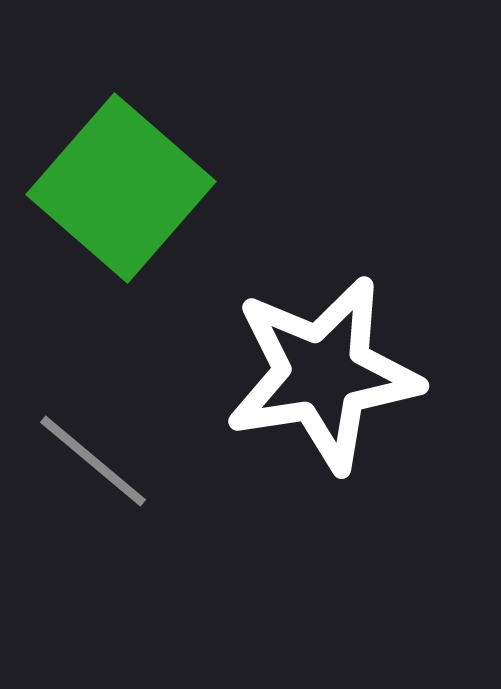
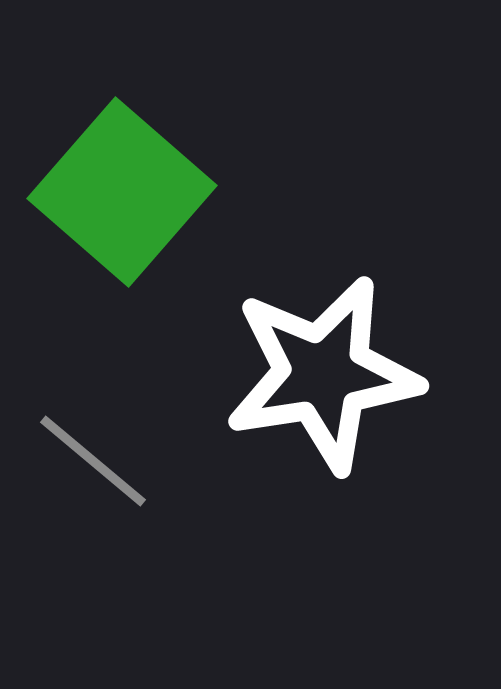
green square: moved 1 px right, 4 px down
